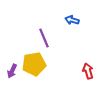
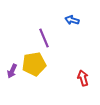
red arrow: moved 5 px left, 7 px down
